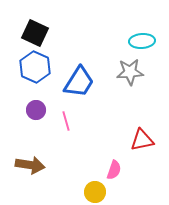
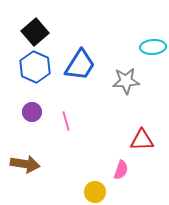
black square: moved 1 px up; rotated 24 degrees clockwise
cyan ellipse: moved 11 px right, 6 px down
gray star: moved 4 px left, 9 px down
blue trapezoid: moved 1 px right, 17 px up
purple circle: moved 4 px left, 2 px down
red triangle: rotated 10 degrees clockwise
brown arrow: moved 5 px left, 1 px up
pink semicircle: moved 7 px right
